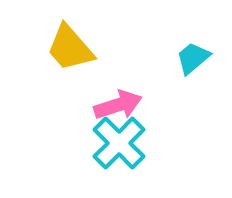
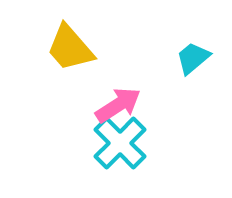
pink arrow: rotated 15 degrees counterclockwise
cyan cross: moved 1 px right
